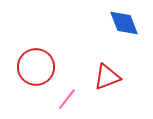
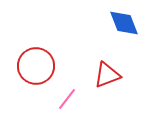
red circle: moved 1 px up
red triangle: moved 2 px up
